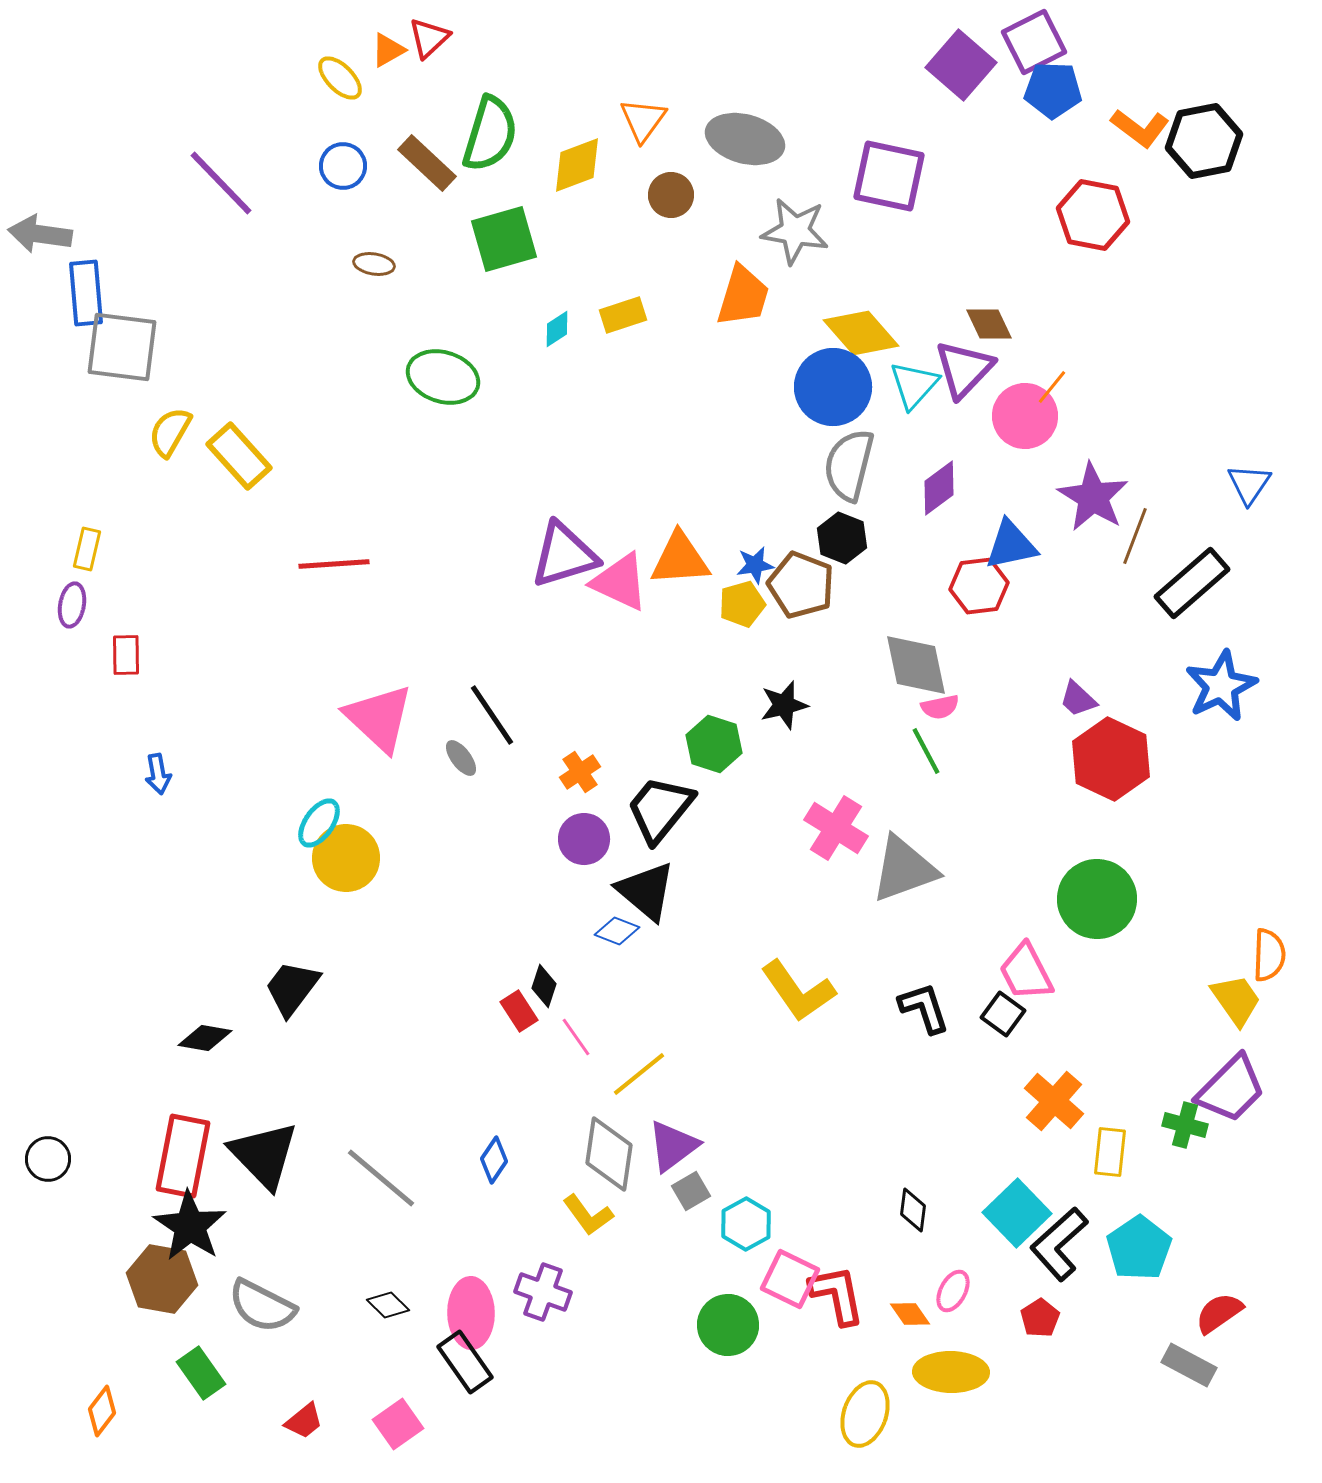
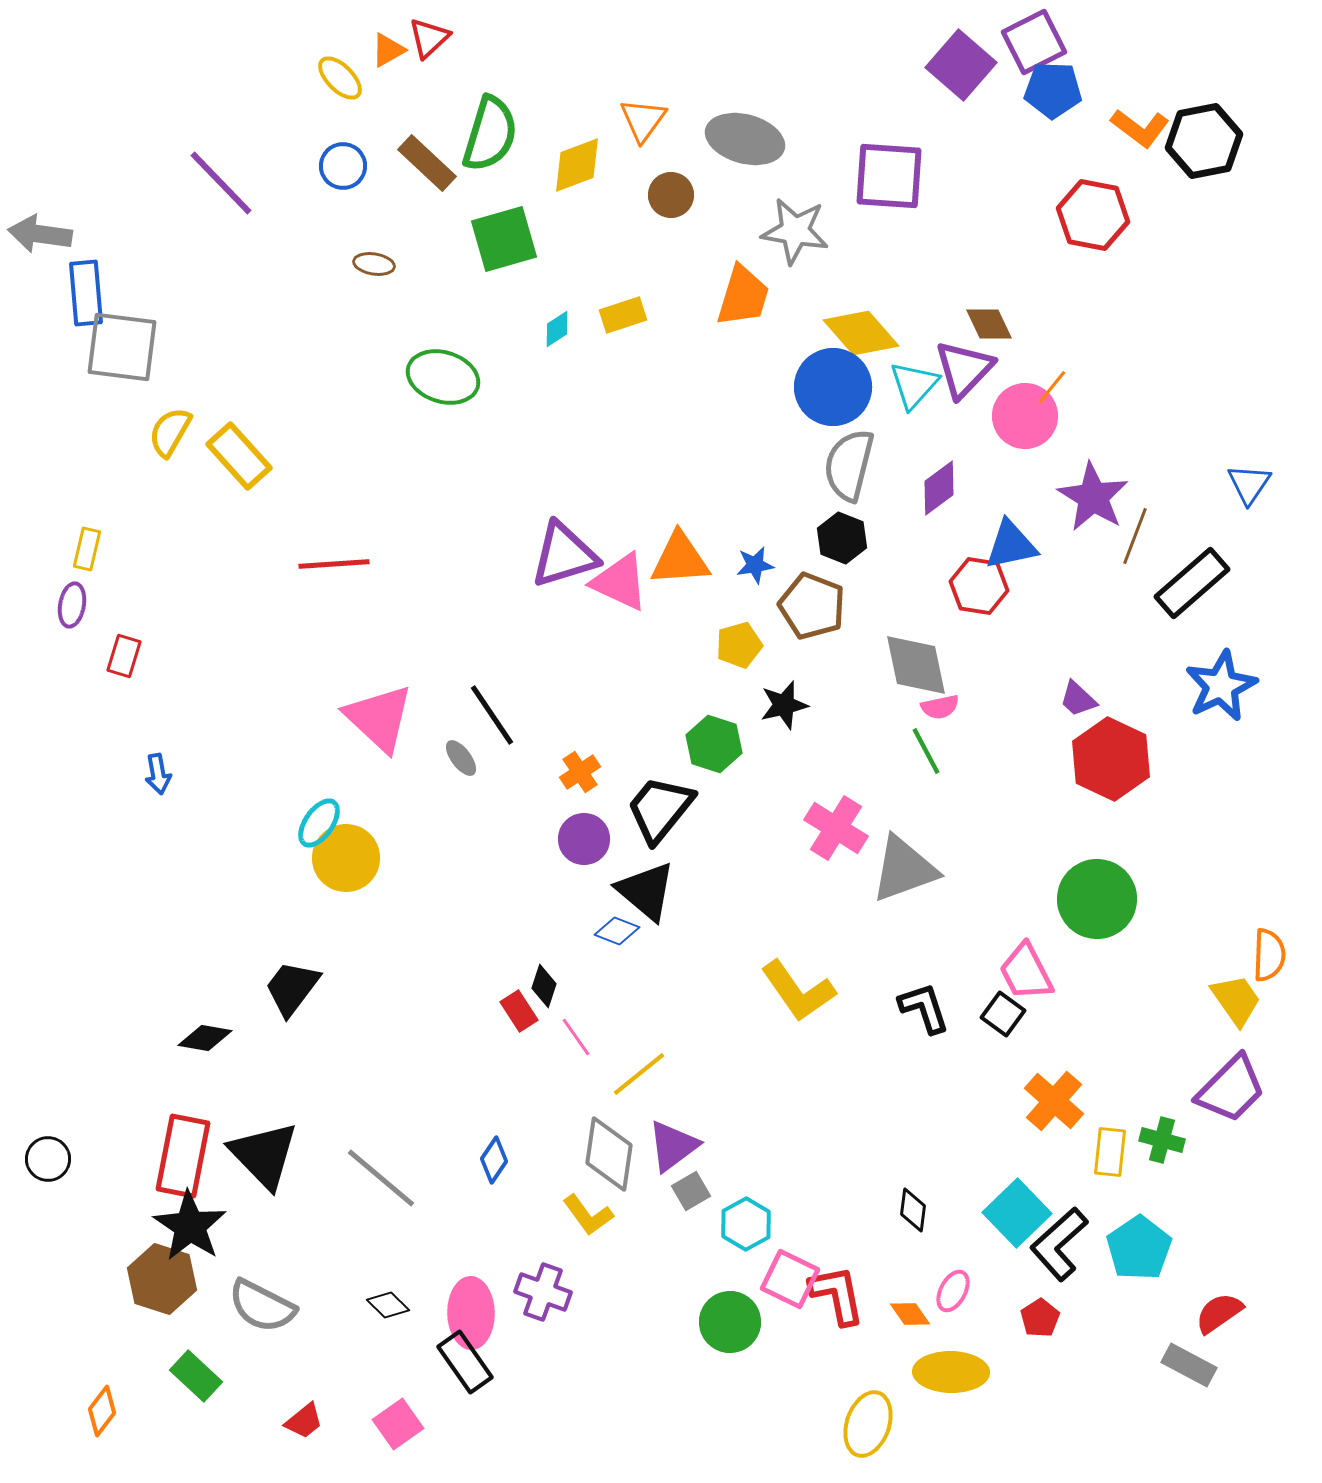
purple square at (889, 176): rotated 8 degrees counterclockwise
brown pentagon at (801, 585): moved 11 px right, 21 px down
red hexagon at (979, 586): rotated 16 degrees clockwise
yellow pentagon at (742, 604): moved 3 px left, 41 px down
red rectangle at (126, 655): moved 2 px left, 1 px down; rotated 18 degrees clockwise
green cross at (1185, 1125): moved 23 px left, 15 px down
brown hexagon at (162, 1279): rotated 8 degrees clockwise
green circle at (728, 1325): moved 2 px right, 3 px up
green rectangle at (201, 1373): moved 5 px left, 3 px down; rotated 12 degrees counterclockwise
yellow ellipse at (865, 1414): moved 3 px right, 10 px down
